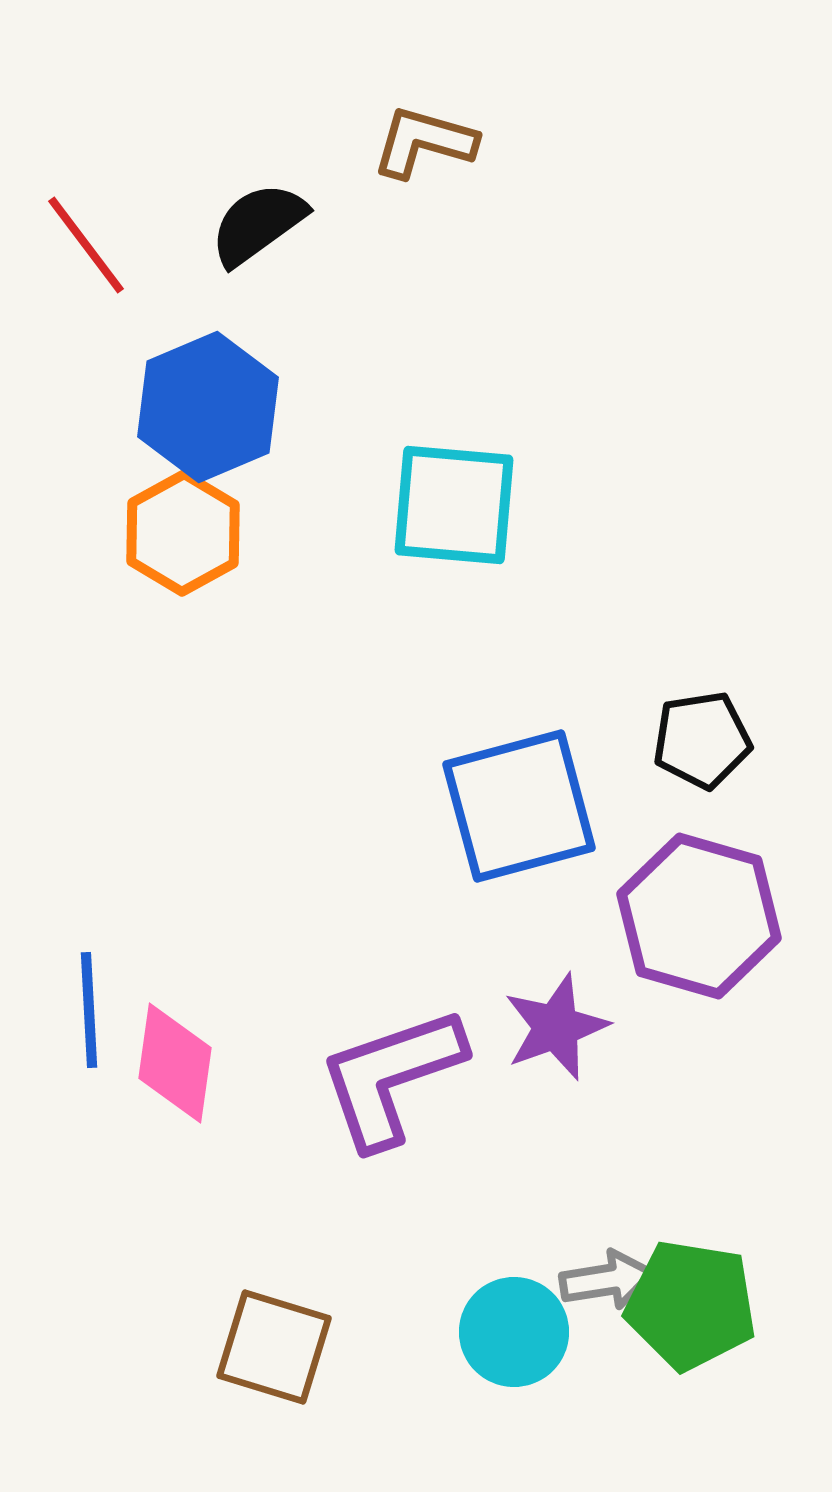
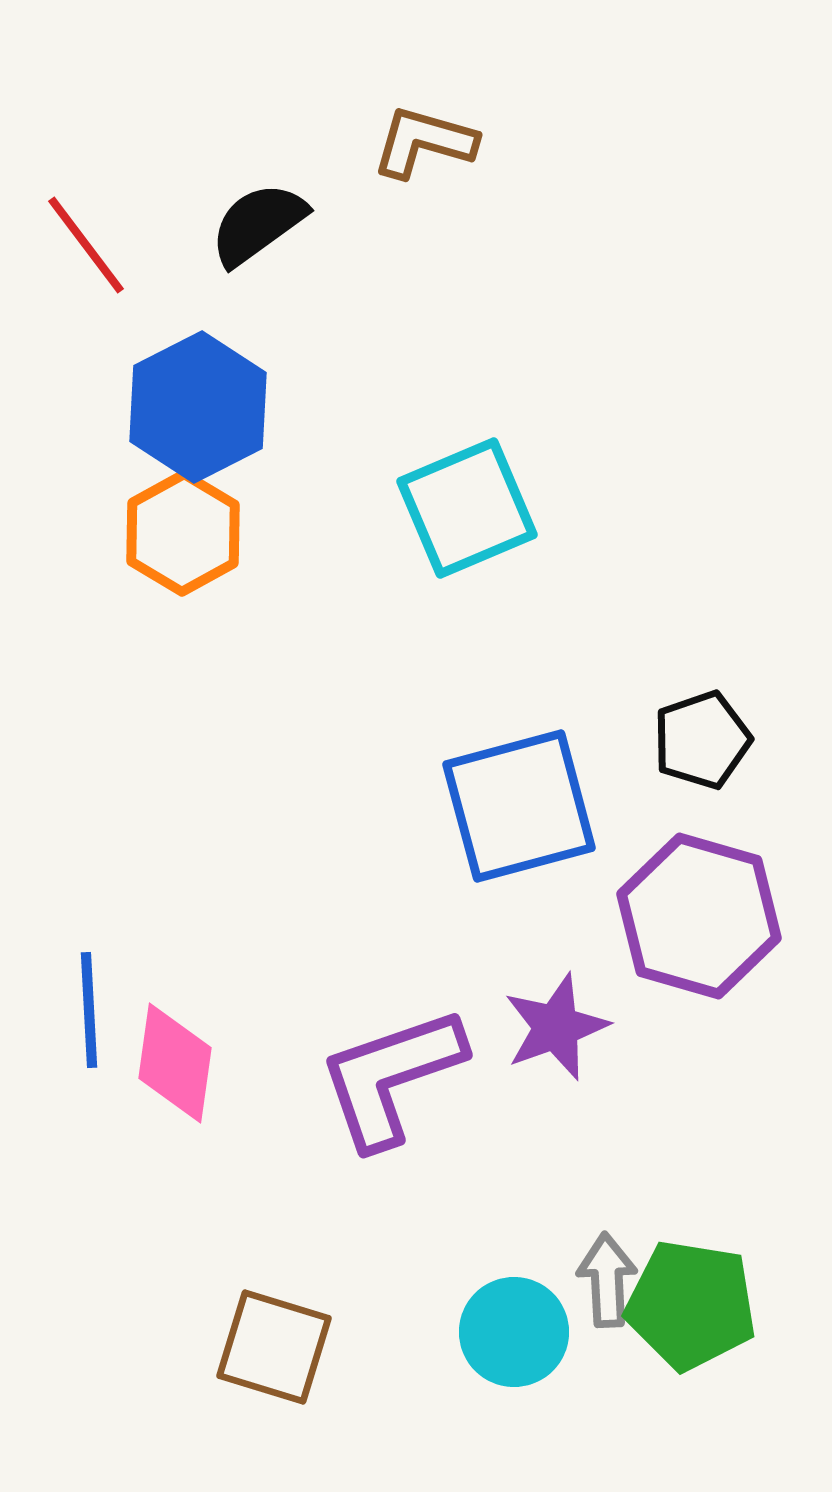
blue hexagon: moved 10 px left; rotated 4 degrees counterclockwise
cyan square: moved 13 px right, 3 px down; rotated 28 degrees counterclockwise
black pentagon: rotated 10 degrees counterclockwise
gray arrow: rotated 84 degrees counterclockwise
